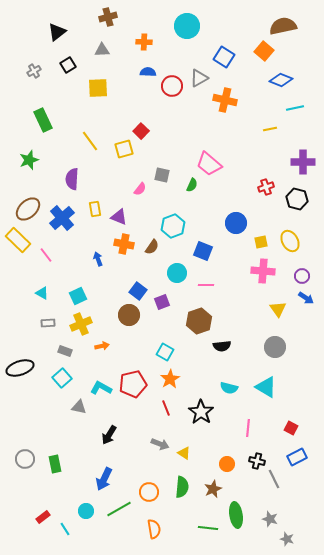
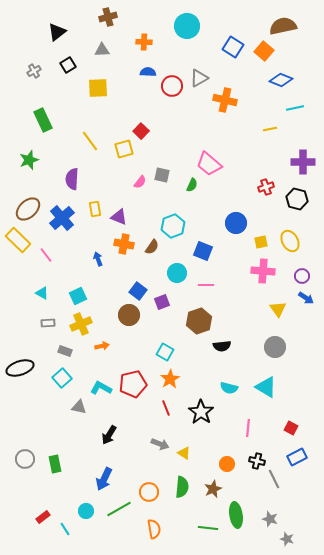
blue square at (224, 57): moved 9 px right, 10 px up
pink semicircle at (140, 189): moved 7 px up
